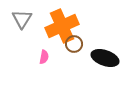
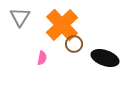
gray triangle: moved 2 px left, 2 px up
orange cross: moved 1 px up; rotated 20 degrees counterclockwise
pink semicircle: moved 2 px left, 1 px down
